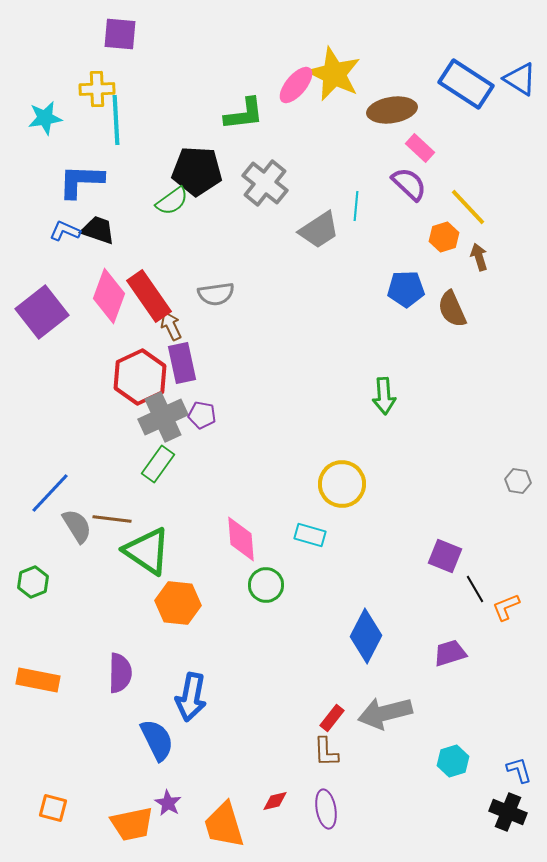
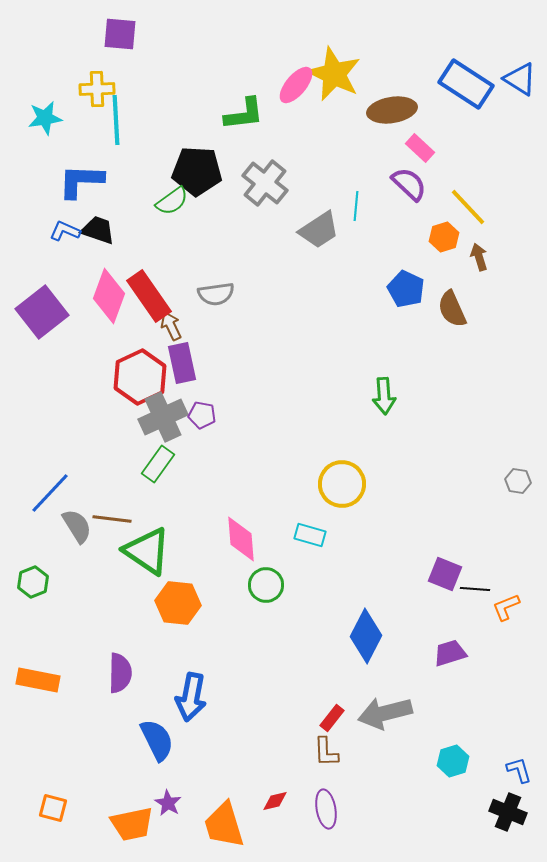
blue pentagon at (406, 289): rotated 27 degrees clockwise
purple square at (445, 556): moved 18 px down
black line at (475, 589): rotated 56 degrees counterclockwise
